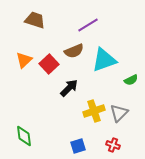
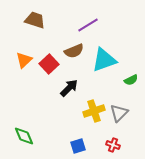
green diamond: rotated 15 degrees counterclockwise
